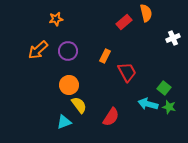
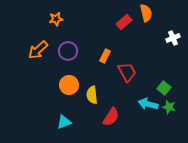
yellow semicircle: moved 13 px right, 10 px up; rotated 150 degrees counterclockwise
